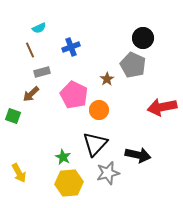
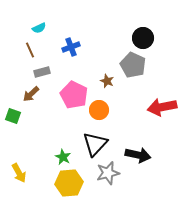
brown star: moved 2 px down; rotated 16 degrees counterclockwise
